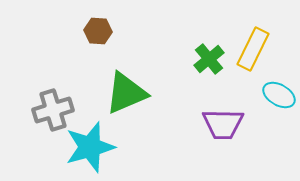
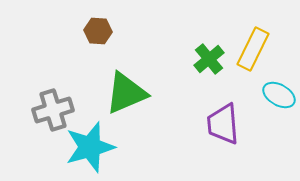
purple trapezoid: rotated 84 degrees clockwise
